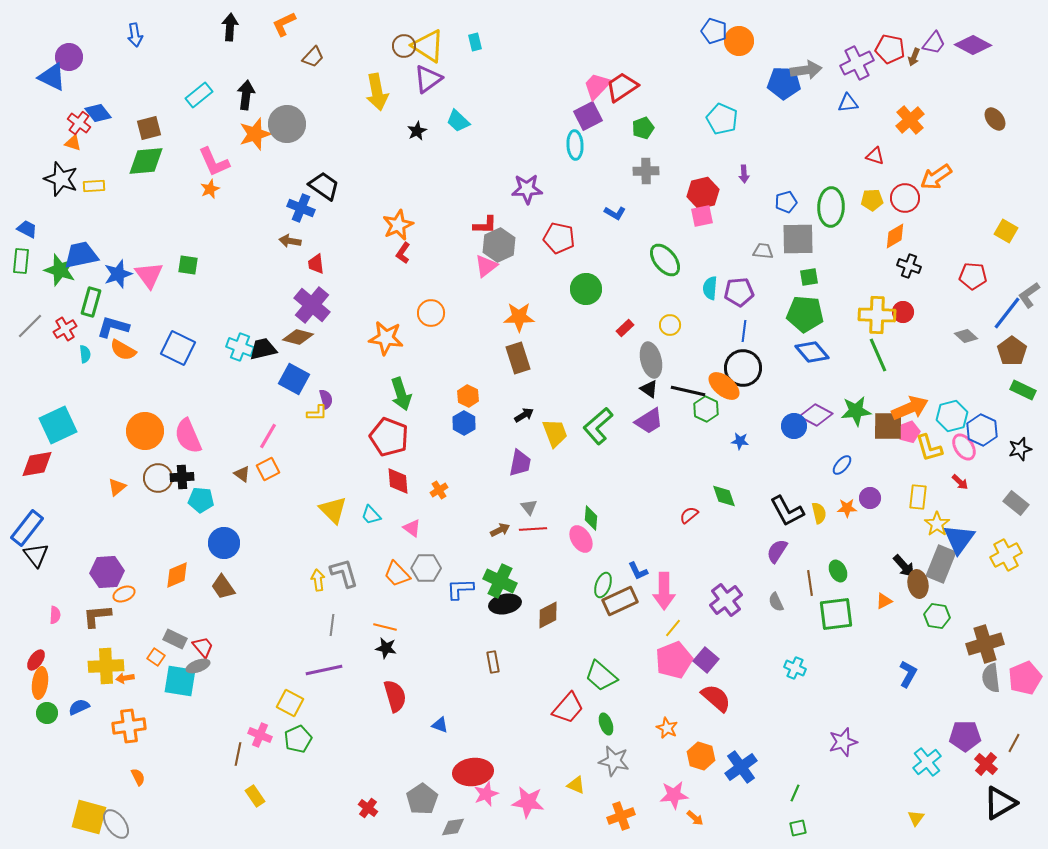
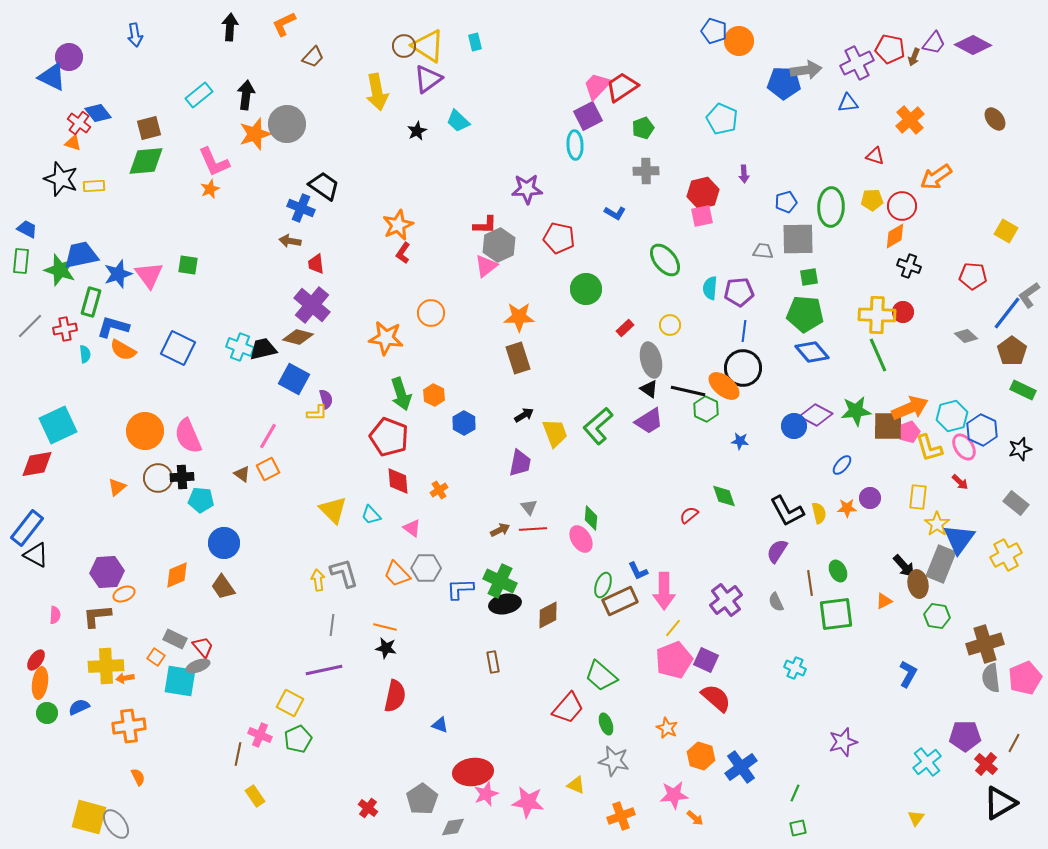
red circle at (905, 198): moved 3 px left, 8 px down
red cross at (65, 329): rotated 20 degrees clockwise
orange hexagon at (468, 396): moved 34 px left, 1 px up
black triangle at (36, 555): rotated 24 degrees counterclockwise
purple square at (706, 660): rotated 15 degrees counterclockwise
red semicircle at (395, 696): rotated 28 degrees clockwise
